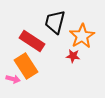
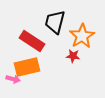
orange rectangle: moved 1 px right, 1 px down; rotated 70 degrees counterclockwise
